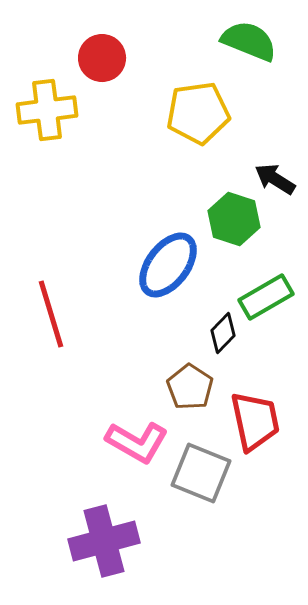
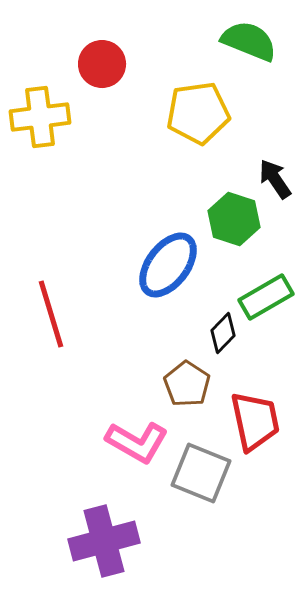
red circle: moved 6 px down
yellow cross: moved 7 px left, 7 px down
black arrow: rotated 24 degrees clockwise
brown pentagon: moved 3 px left, 3 px up
